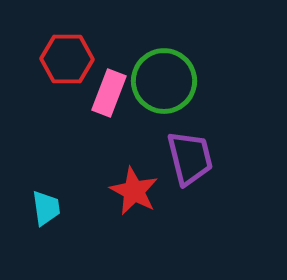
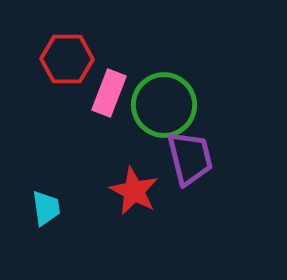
green circle: moved 24 px down
